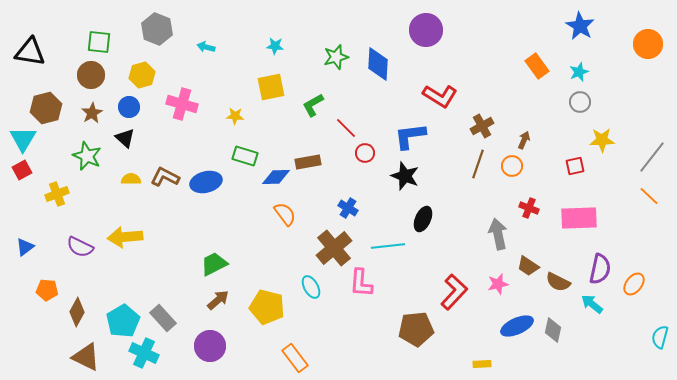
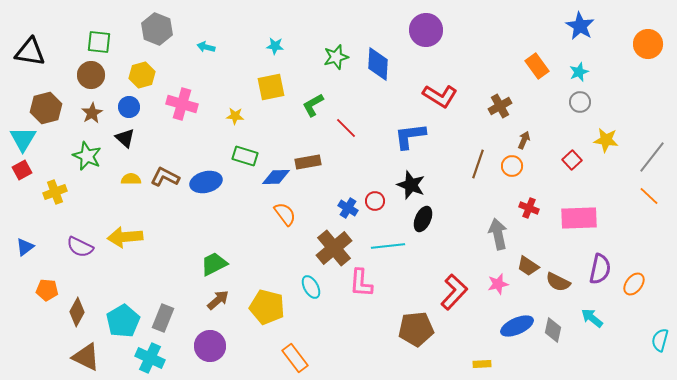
brown cross at (482, 126): moved 18 px right, 20 px up
yellow star at (602, 140): moved 4 px right; rotated 10 degrees clockwise
red circle at (365, 153): moved 10 px right, 48 px down
red square at (575, 166): moved 3 px left, 6 px up; rotated 30 degrees counterclockwise
black star at (405, 176): moved 6 px right, 9 px down
yellow cross at (57, 194): moved 2 px left, 2 px up
cyan arrow at (592, 304): moved 14 px down
gray rectangle at (163, 318): rotated 64 degrees clockwise
cyan semicircle at (660, 337): moved 3 px down
cyan cross at (144, 353): moved 6 px right, 5 px down
